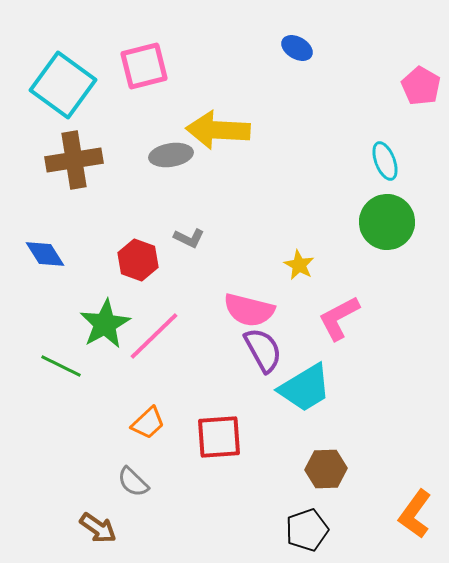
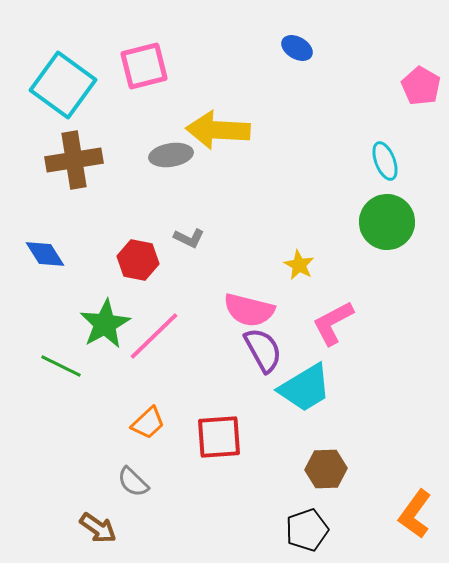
red hexagon: rotated 9 degrees counterclockwise
pink L-shape: moved 6 px left, 5 px down
